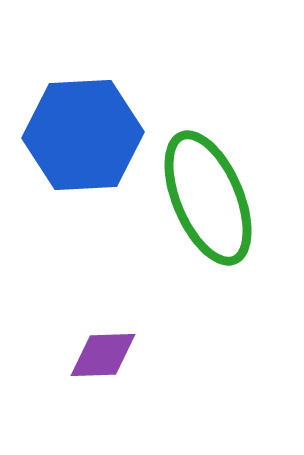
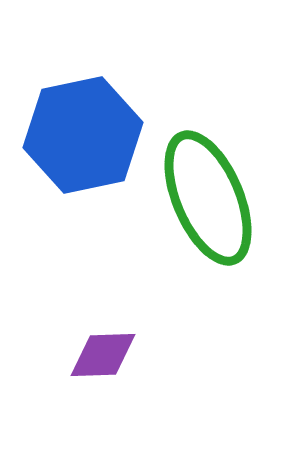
blue hexagon: rotated 9 degrees counterclockwise
